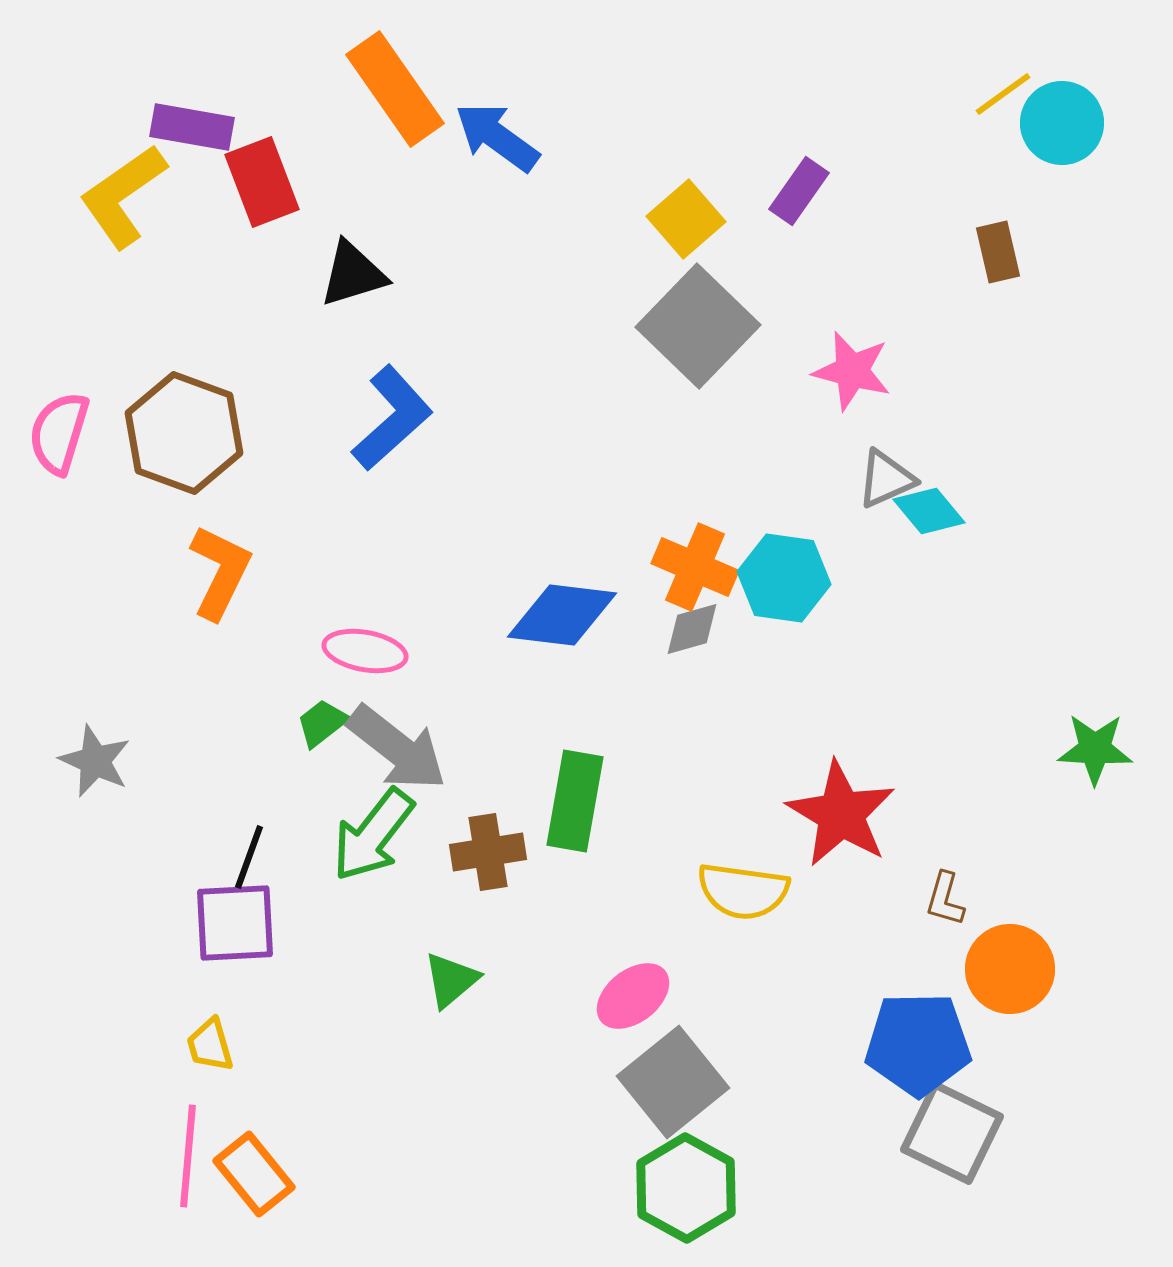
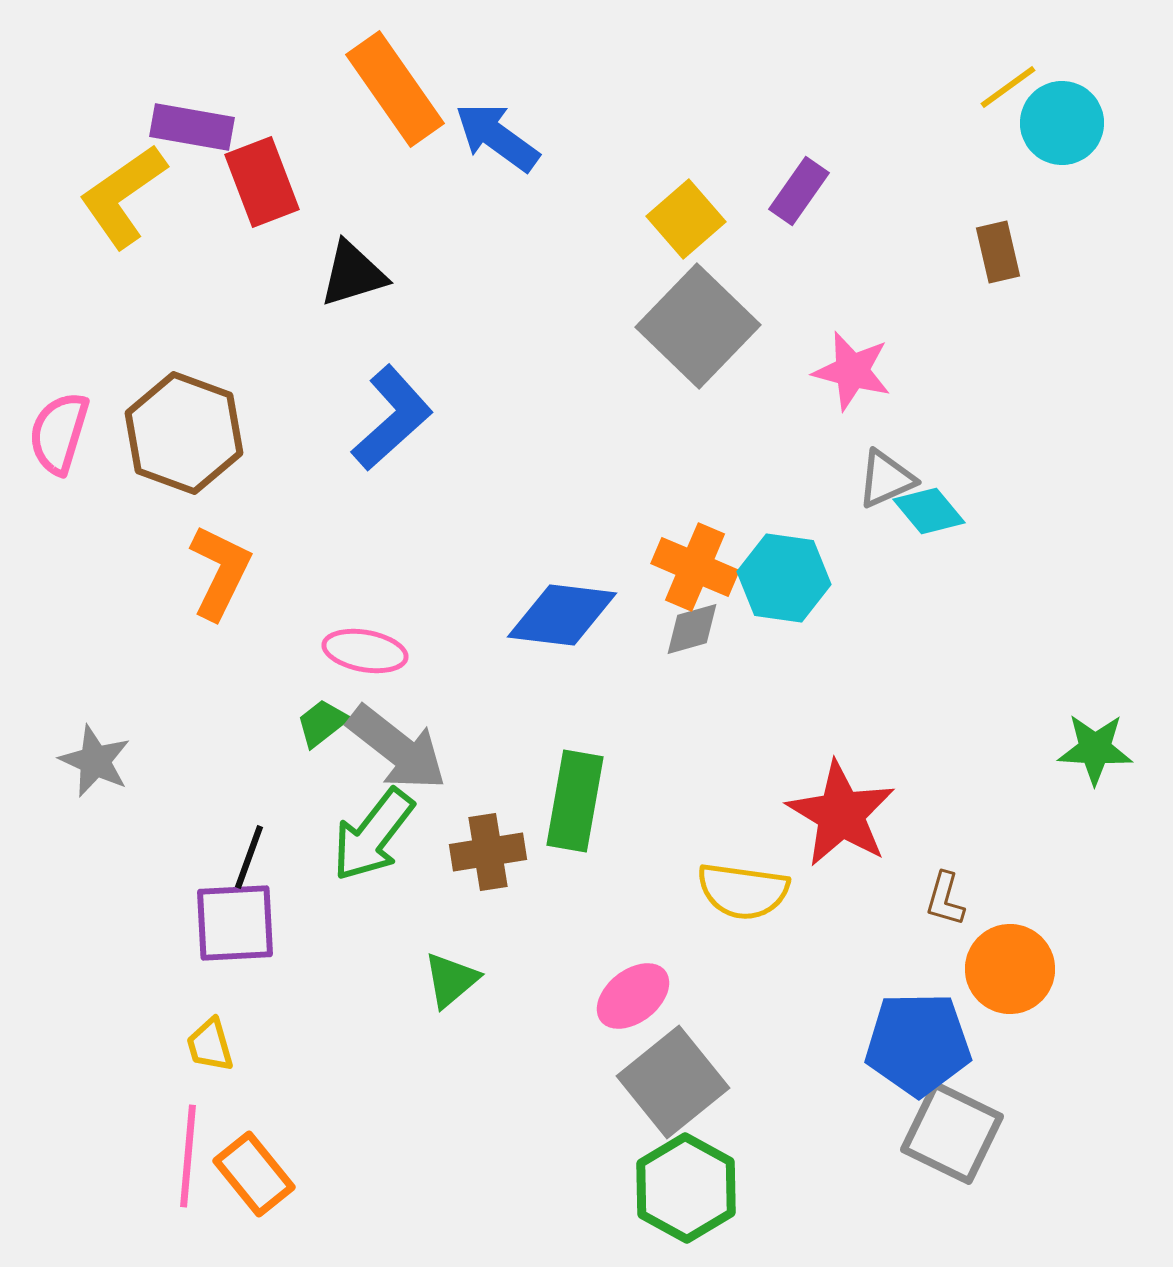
yellow line at (1003, 94): moved 5 px right, 7 px up
